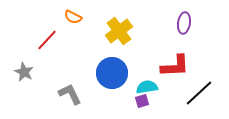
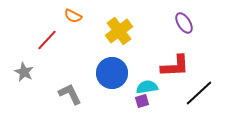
orange semicircle: moved 1 px up
purple ellipse: rotated 40 degrees counterclockwise
